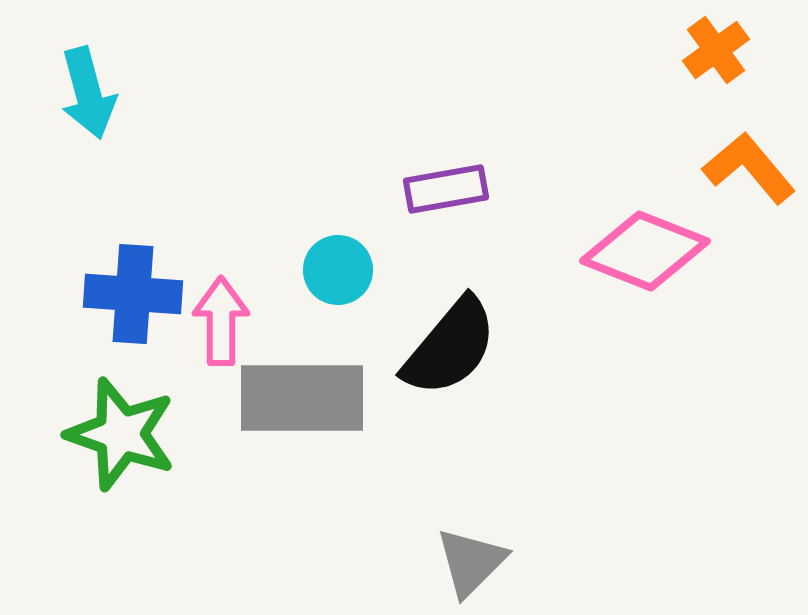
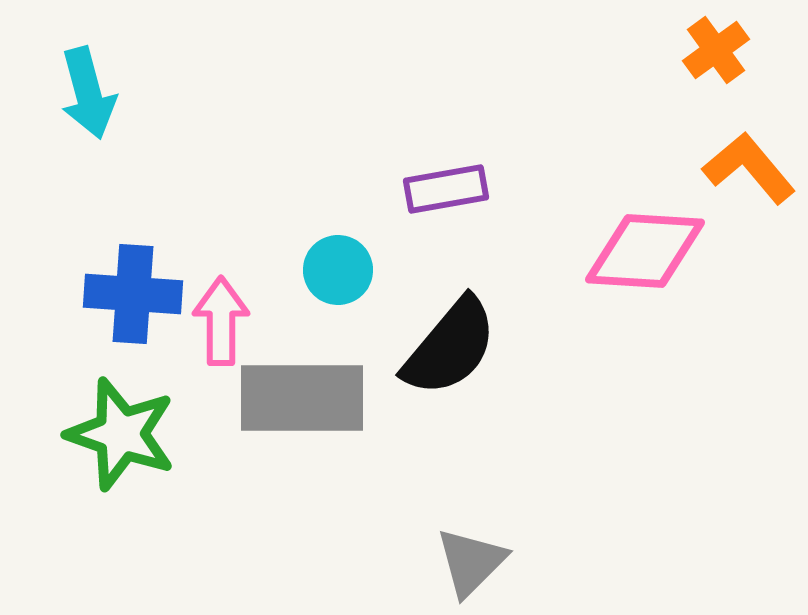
pink diamond: rotated 18 degrees counterclockwise
